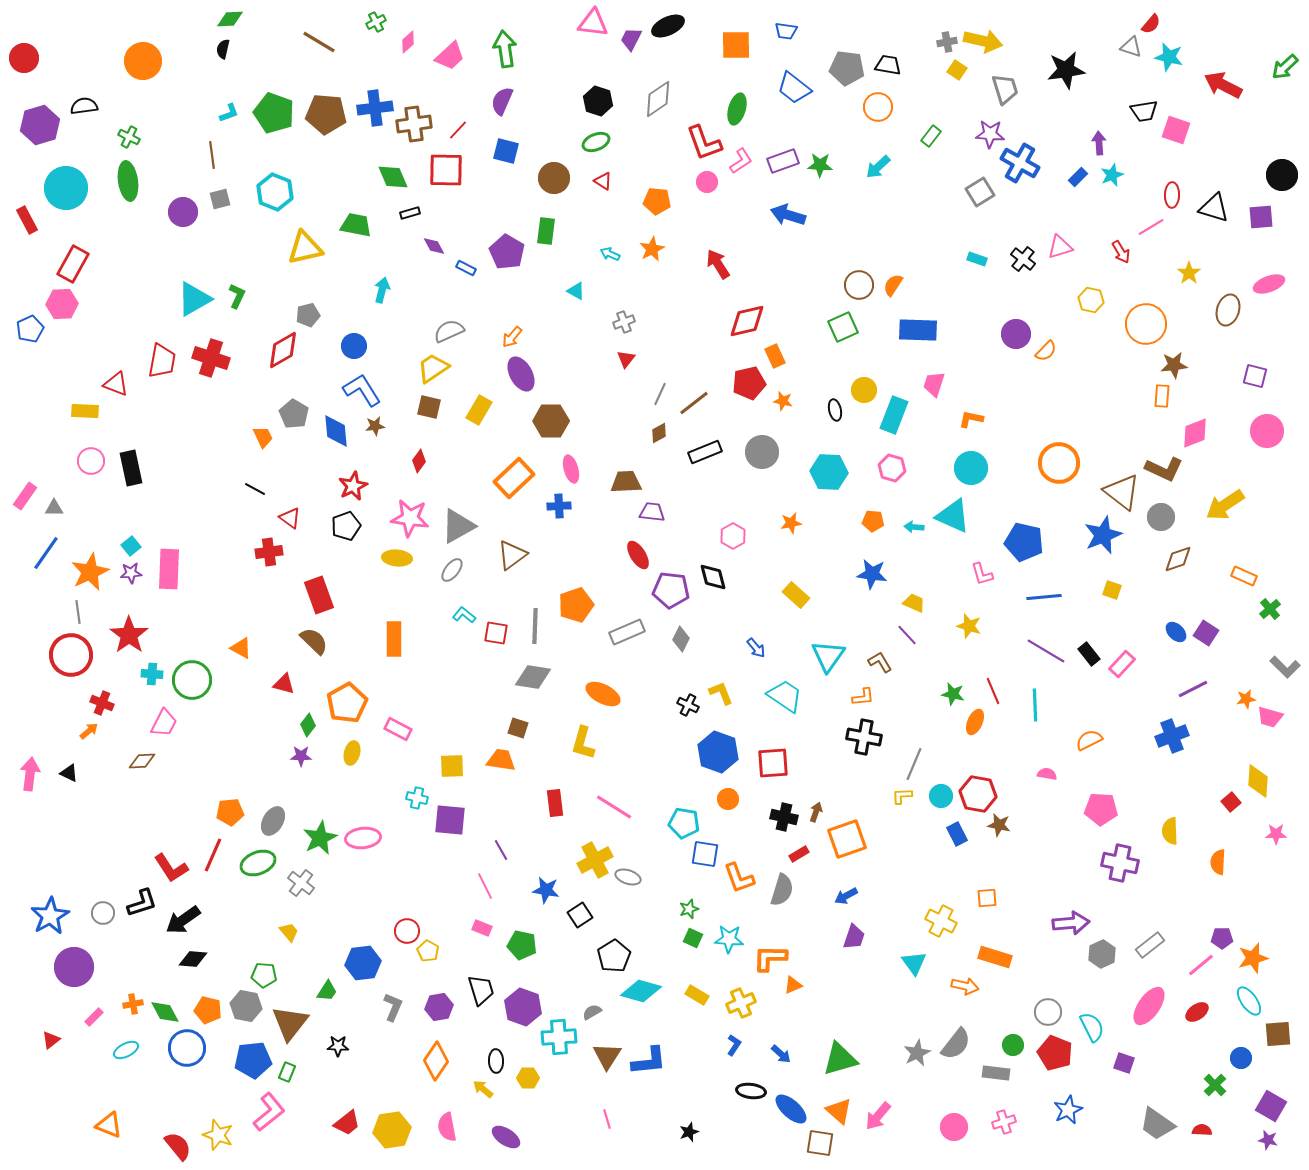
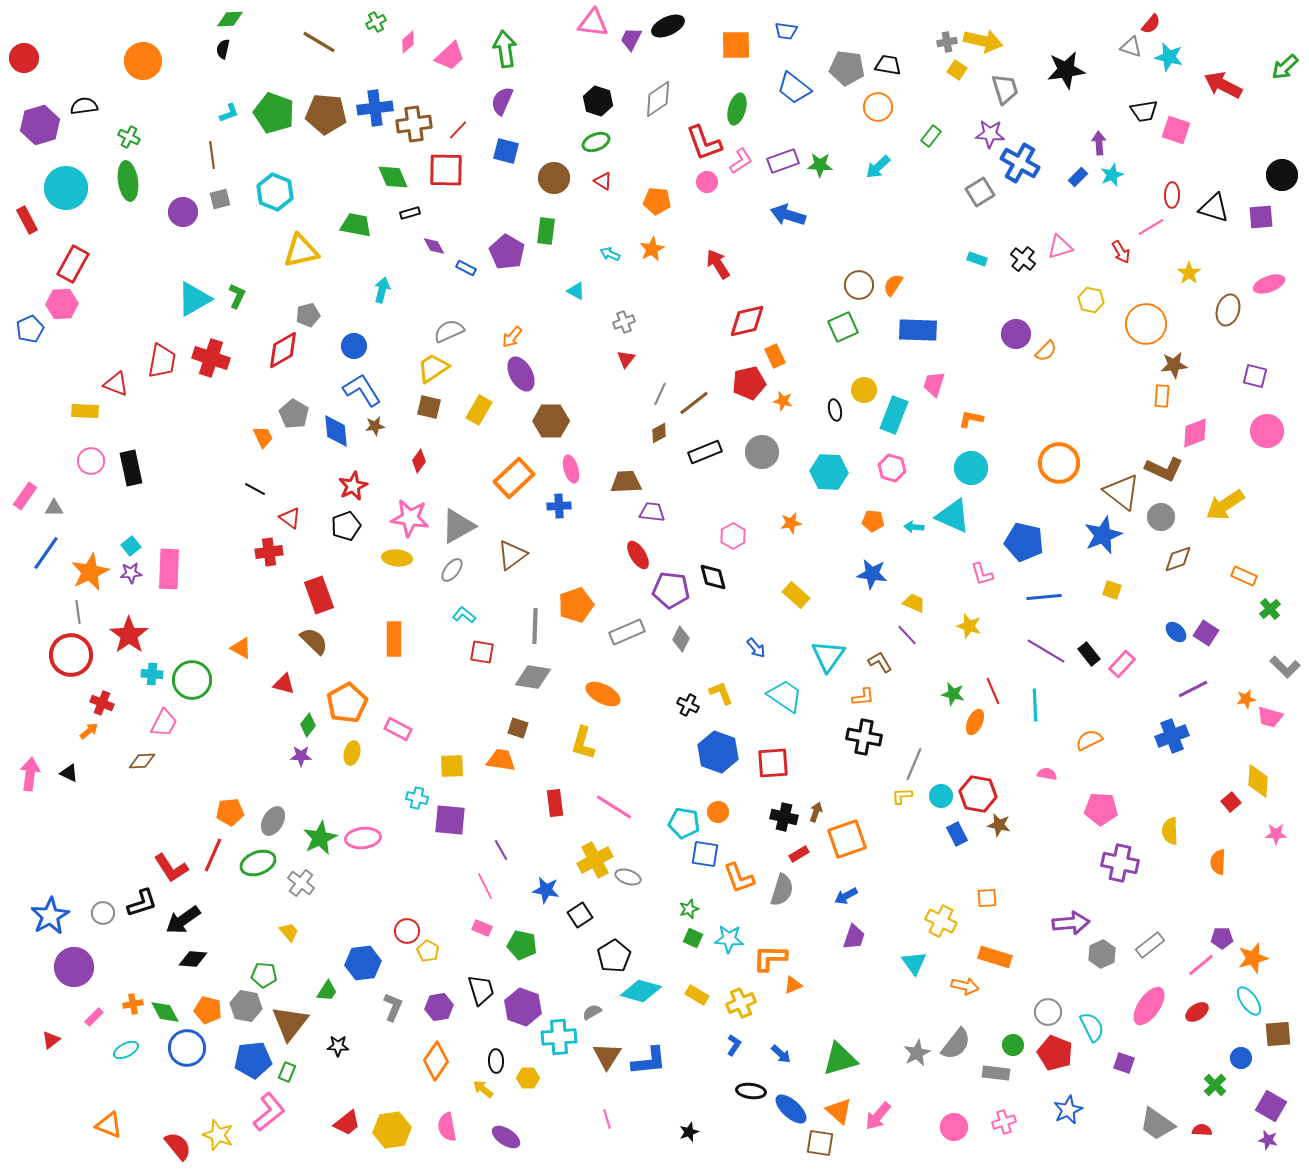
yellow triangle at (305, 248): moved 4 px left, 3 px down
red square at (496, 633): moved 14 px left, 19 px down
orange circle at (728, 799): moved 10 px left, 13 px down
